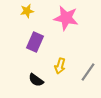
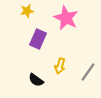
pink star: rotated 15 degrees clockwise
purple rectangle: moved 3 px right, 3 px up
